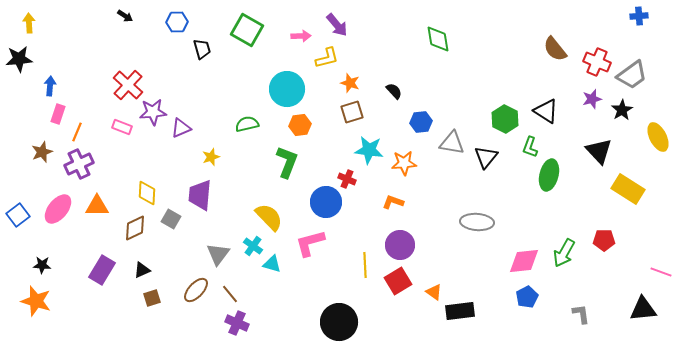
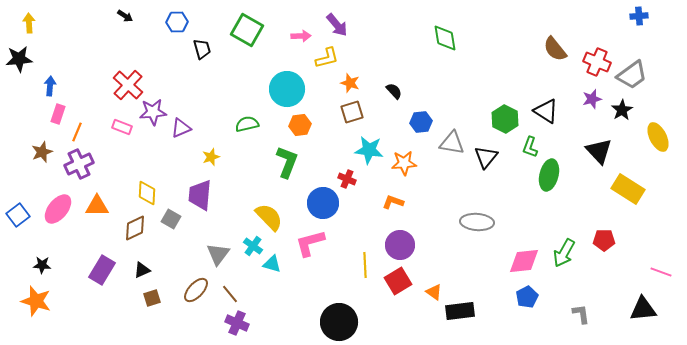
green diamond at (438, 39): moved 7 px right, 1 px up
blue circle at (326, 202): moved 3 px left, 1 px down
